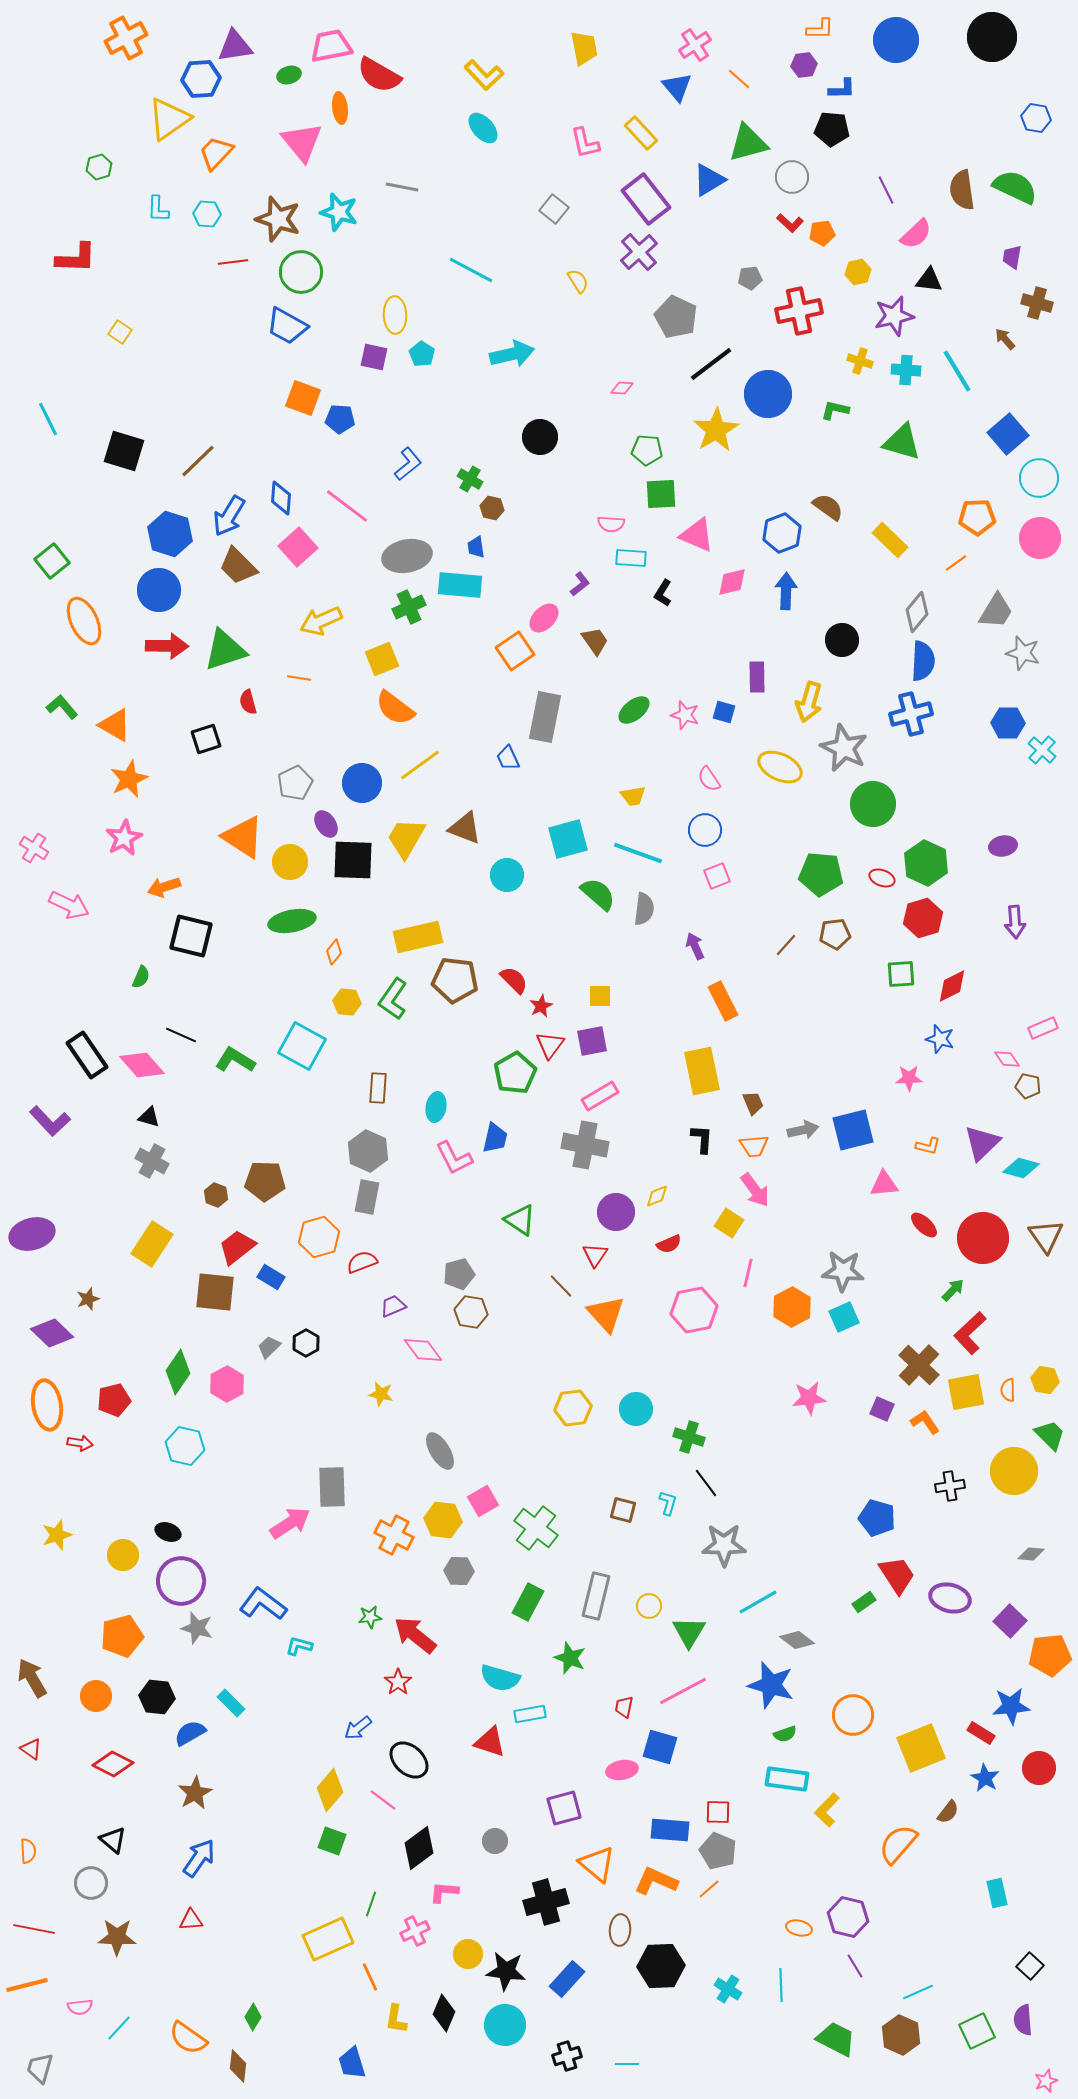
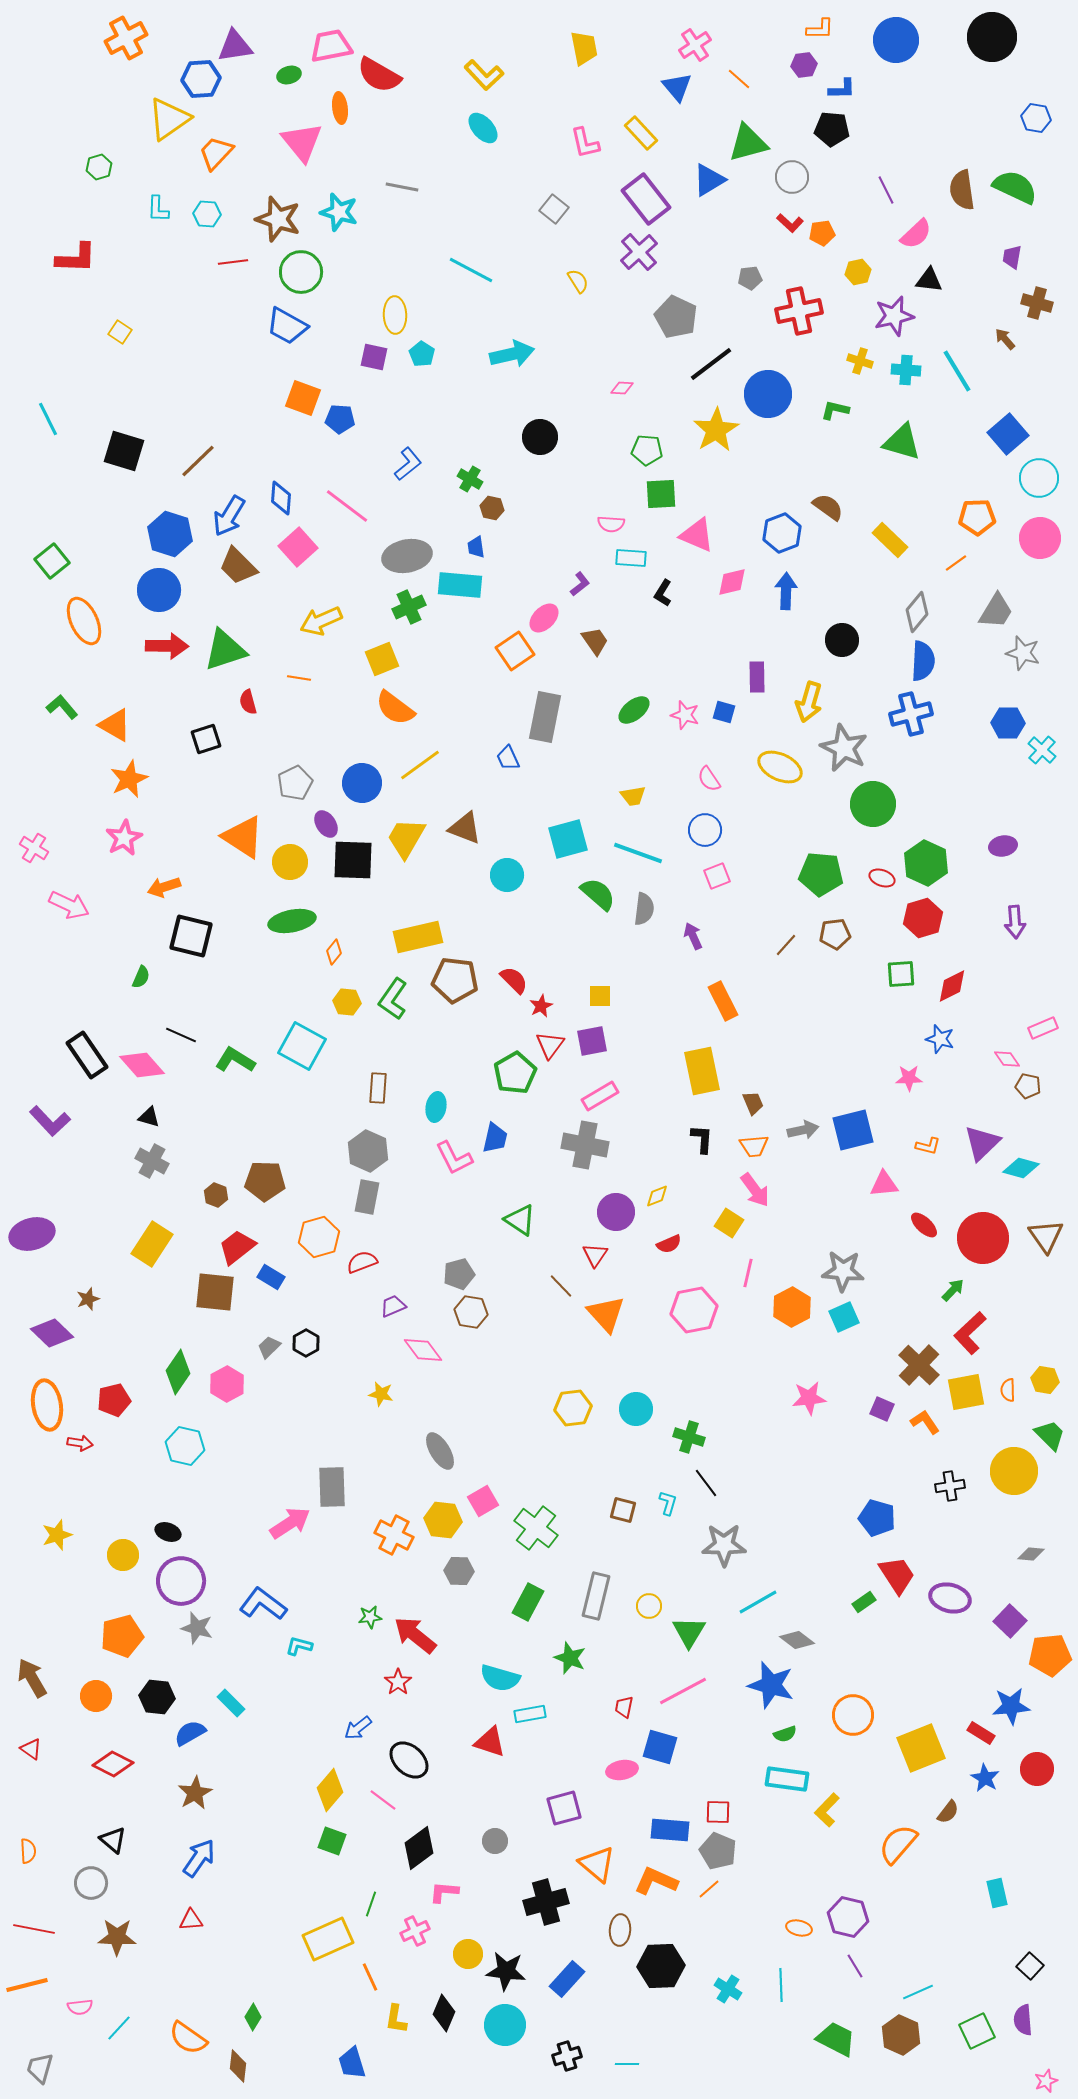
purple arrow at (695, 946): moved 2 px left, 10 px up
red circle at (1039, 1768): moved 2 px left, 1 px down
